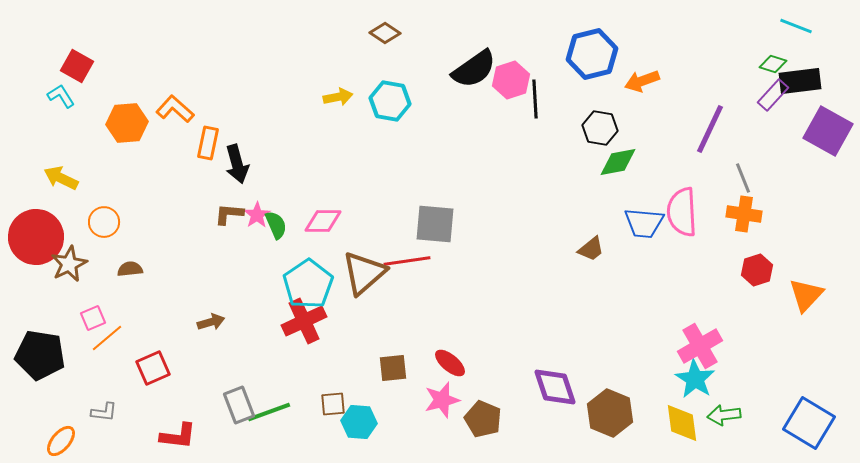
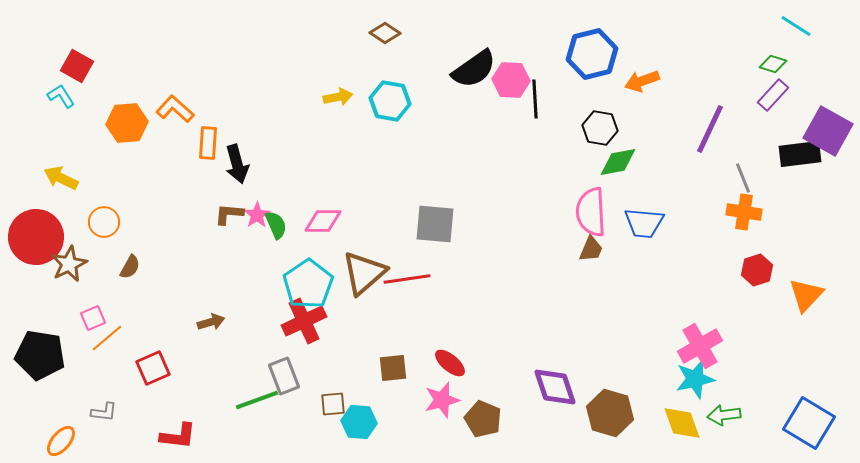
cyan line at (796, 26): rotated 12 degrees clockwise
pink hexagon at (511, 80): rotated 21 degrees clockwise
black rectangle at (800, 81): moved 73 px down
orange rectangle at (208, 143): rotated 8 degrees counterclockwise
pink semicircle at (682, 212): moved 91 px left
orange cross at (744, 214): moved 2 px up
brown trapezoid at (591, 249): rotated 28 degrees counterclockwise
red line at (407, 261): moved 18 px down
brown semicircle at (130, 269): moved 2 px up; rotated 125 degrees clockwise
cyan star at (695, 379): rotated 27 degrees clockwise
gray rectangle at (239, 405): moved 45 px right, 29 px up
green line at (269, 412): moved 12 px left, 12 px up
brown hexagon at (610, 413): rotated 6 degrees counterclockwise
yellow diamond at (682, 423): rotated 12 degrees counterclockwise
